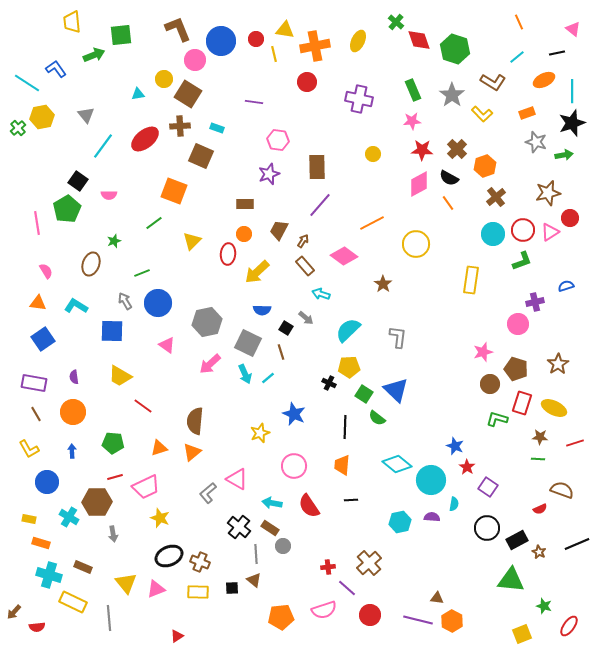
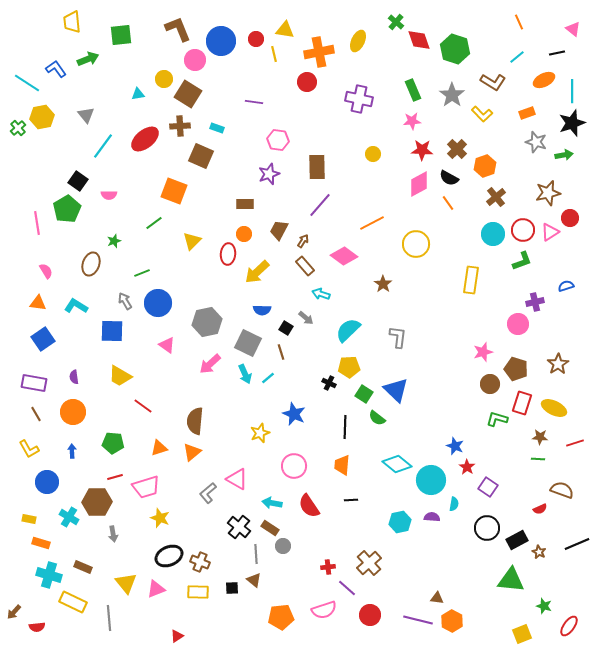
orange cross at (315, 46): moved 4 px right, 6 px down
green arrow at (94, 55): moved 6 px left, 4 px down
pink trapezoid at (146, 487): rotated 8 degrees clockwise
